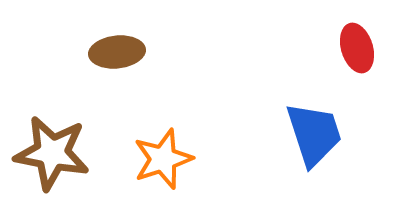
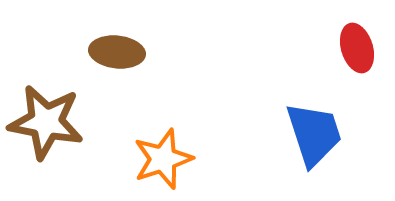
brown ellipse: rotated 12 degrees clockwise
brown star: moved 6 px left, 31 px up
